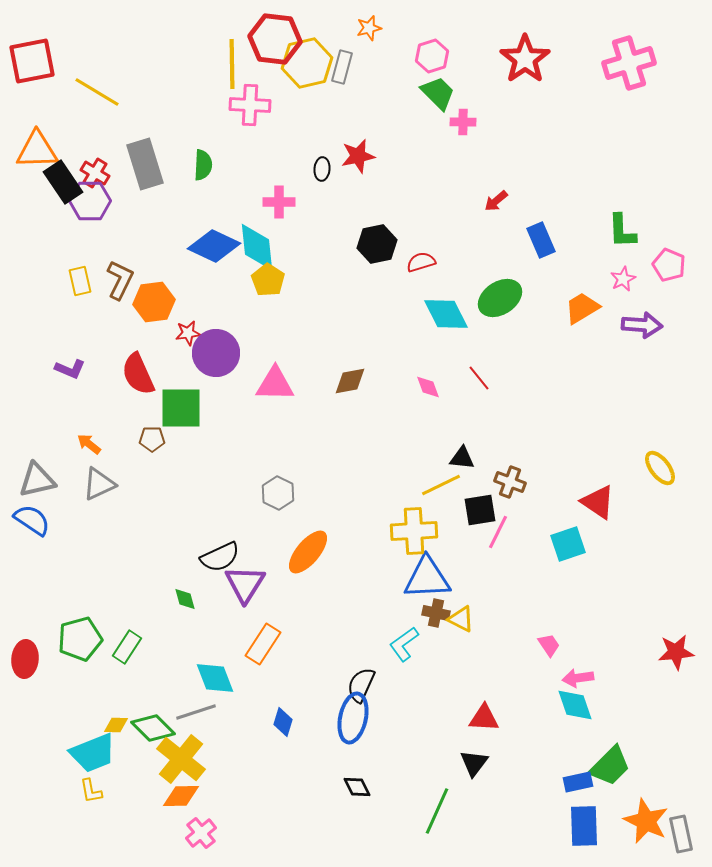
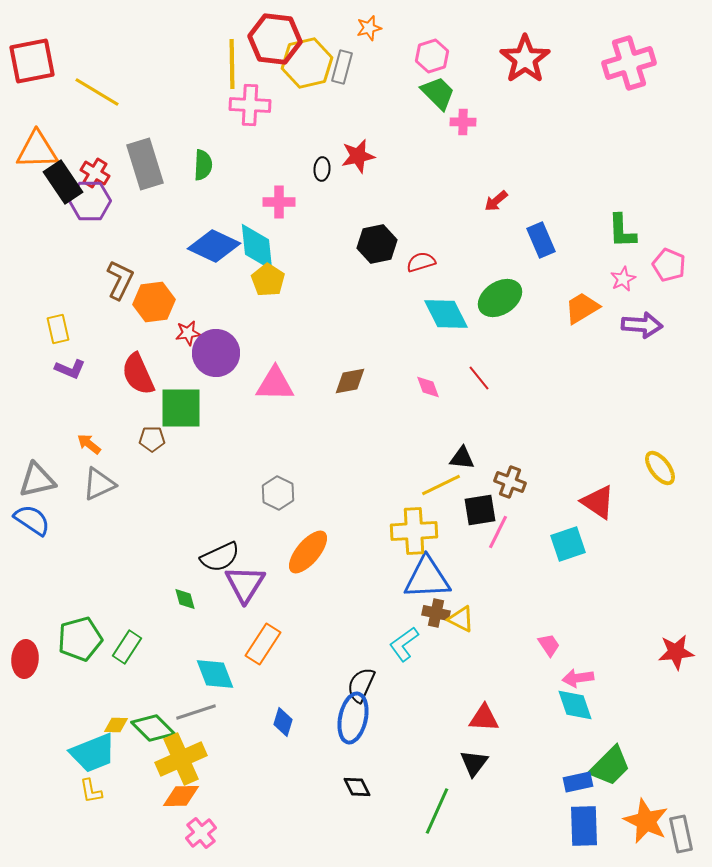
yellow rectangle at (80, 281): moved 22 px left, 48 px down
cyan diamond at (215, 678): moved 4 px up
yellow cross at (181, 759): rotated 27 degrees clockwise
